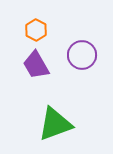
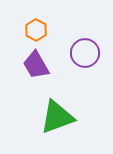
purple circle: moved 3 px right, 2 px up
green triangle: moved 2 px right, 7 px up
